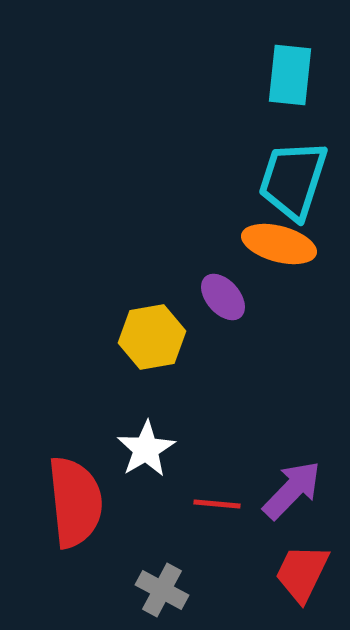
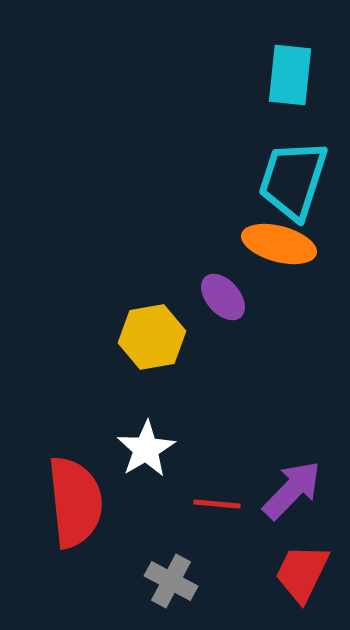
gray cross: moved 9 px right, 9 px up
